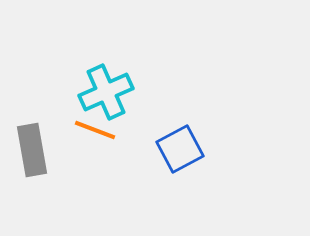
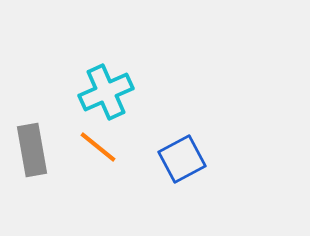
orange line: moved 3 px right, 17 px down; rotated 18 degrees clockwise
blue square: moved 2 px right, 10 px down
